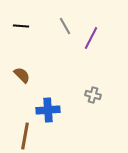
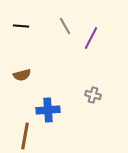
brown semicircle: rotated 120 degrees clockwise
